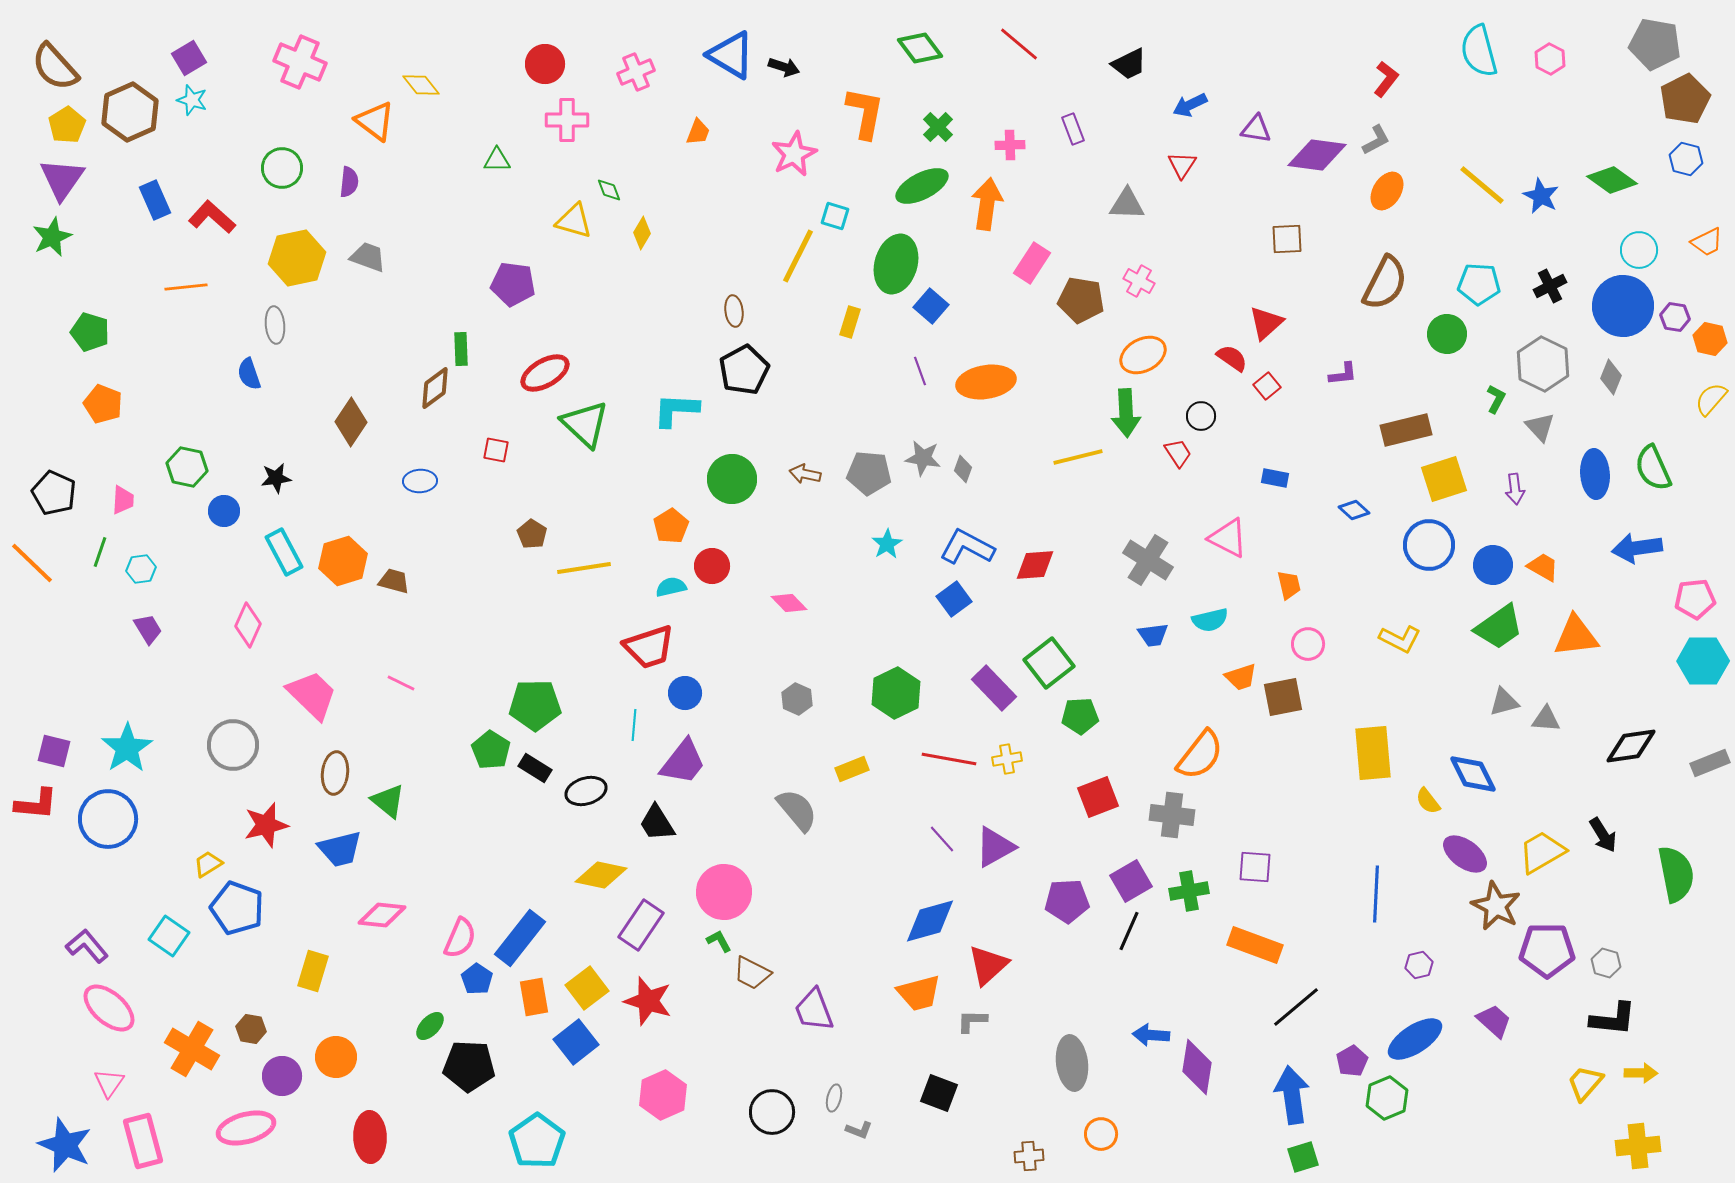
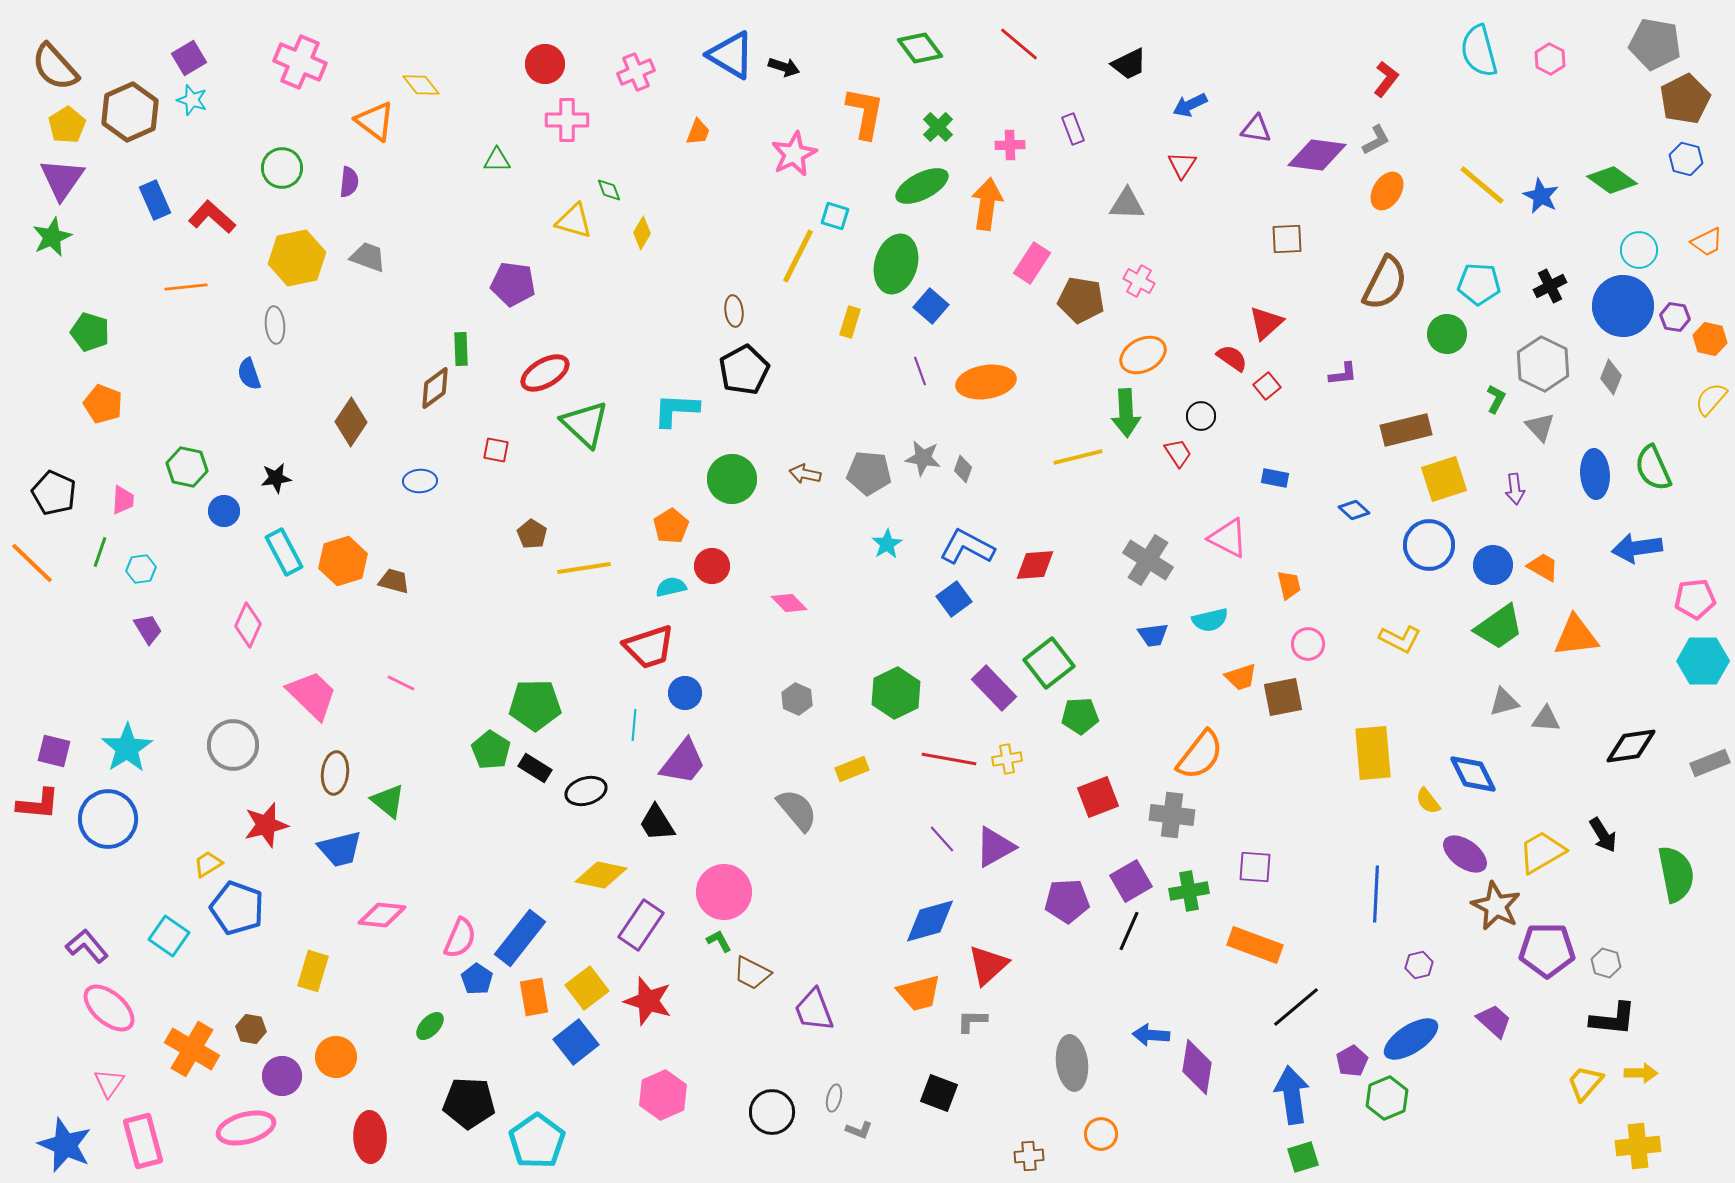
red L-shape at (36, 804): moved 2 px right
blue ellipse at (1415, 1039): moved 4 px left
black pentagon at (469, 1066): moved 37 px down
